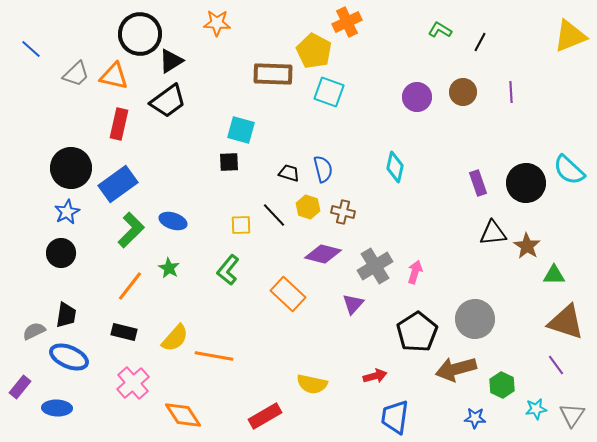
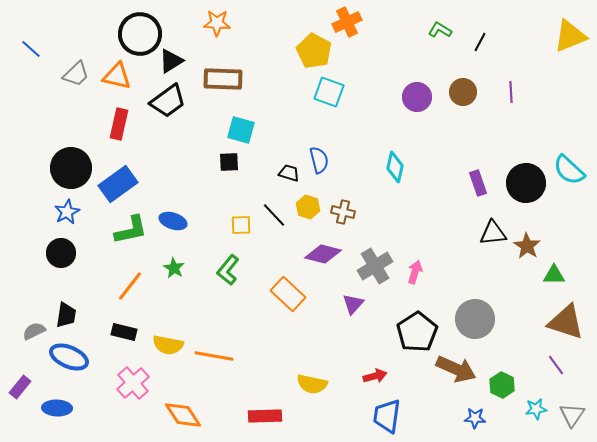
brown rectangle at (273, 74): moved 50 px left, 5 px down
orange triangle at (114, 76): moved 3 px right
blue semicircle at (323, 169): moved 4 px left, 9 px up
green L-shape at (131, 230): rotated 33 degrees clockwise
green star at (169, 268): moved 5 px right
yellow semicircle at (175, 338): moved 7 px left, 7 px down; rotated 60 degrees clockwise
brown arrow at (456, 369): rotated 141 degrees counterclockwise
red rectangle at (265, 416): rotated 28 degrees clockwise
blue trapezoid at (395, 417): moved 8 px left, 1 px up
